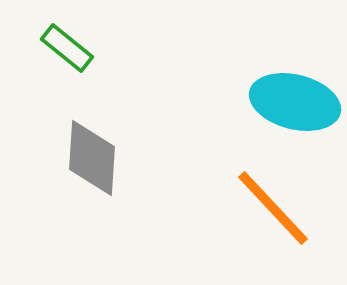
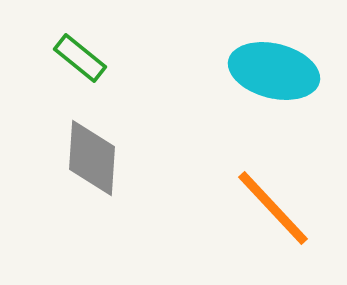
green rectangle: moved 13 px right, 10 px down
cyan ellipse: moved 21 px left, 31 px up
